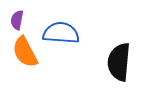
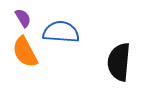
purple semicircle: moved 6 px right, 2 px up; rotated 138 degrees clockwise
blue semicircle: moved 1 px up
